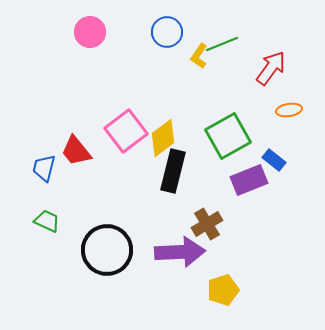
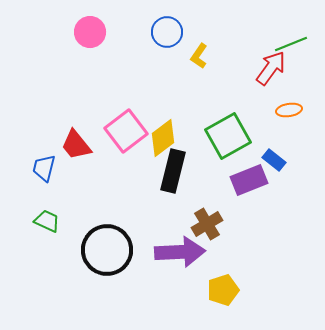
green line: moved 69 px right
red trapezoid: moved 6 px up
